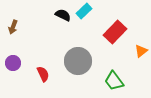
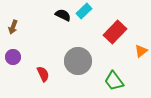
purple circle: moved 6 px up
